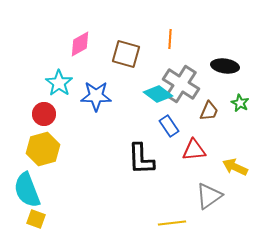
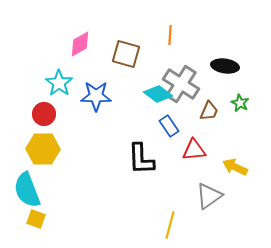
orange line: moved 4 px up
yellow hexagon: rotated 16 degrees clockwise
yellow line: moved 2 px left, 2 px down; rotated 68 degrees counterclockwise
